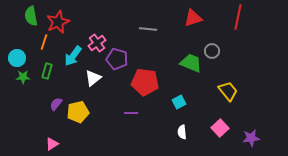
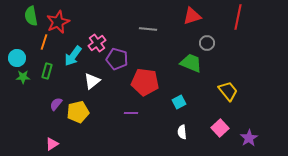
red triangle: moved 1 px left, 2 px up
gray circle: moved 5 px left, 8 px up
white triangle: moved 1 px left, 3 px down
purple star: moved 2 px left; rotated 24 degrees counterclockwise
